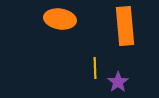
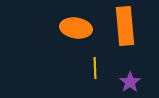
orange ellipse: moved 16 px right, 9 px down
purple star: moved 12 px right
